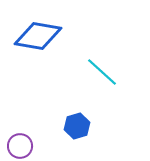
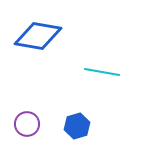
cyan line: rotated 32 degrees counterclockwise
purple circle: moved 7 px right, 22 px up
